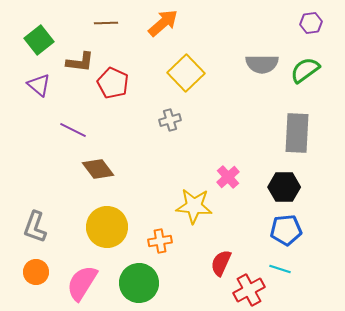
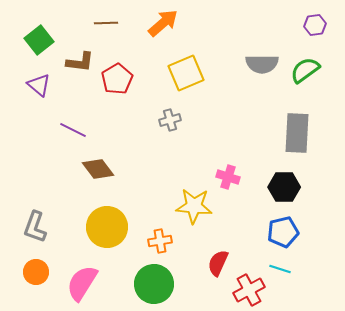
purple hexagon: moved 4 px right, 2 px down
yellow square: rotated 21 degrees clockwise
red pentagon: moved 4 px right, 4 px up; rotated 16 degrees clockwise
pink cross: rotated 30 degrees counterclockwise
blue pentagon: moved 3 px left, 2 px down; rotated 8 degrees counterclockwise
red semicircle: moved 3 px left
green circle: moved 15 px right, 1 px down
